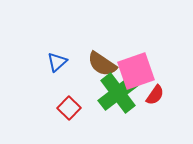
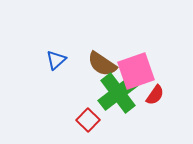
blue triangle: moved 1 px left, 2 px up
red square: moved 19 px right, 12 px down
